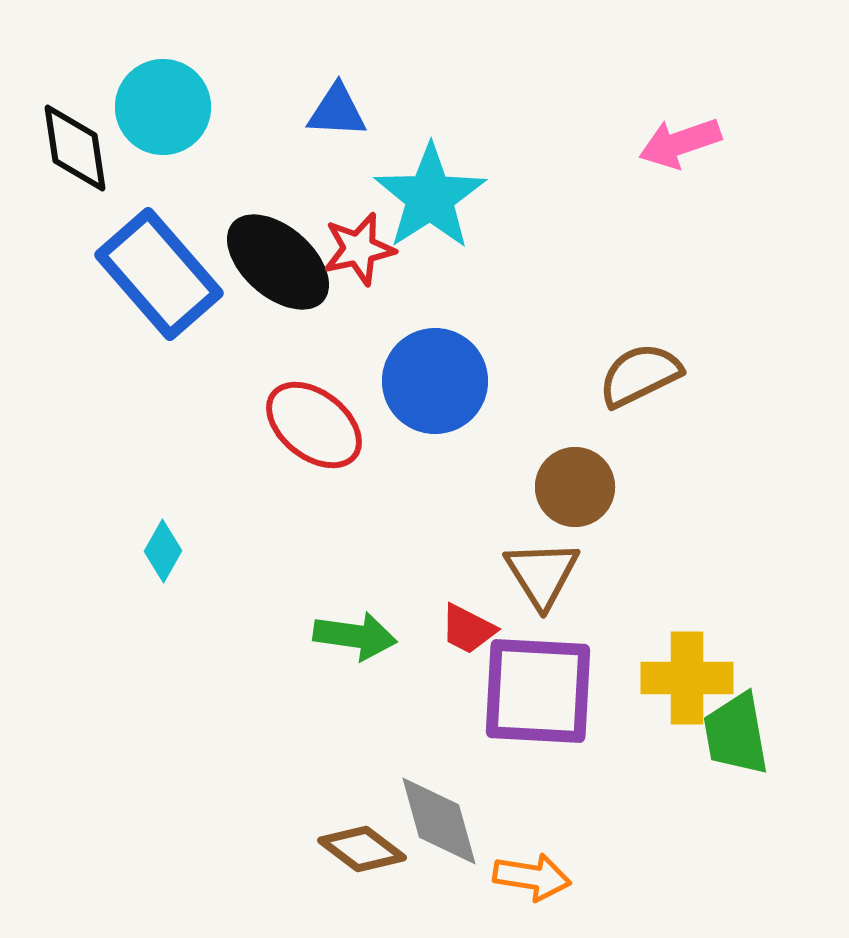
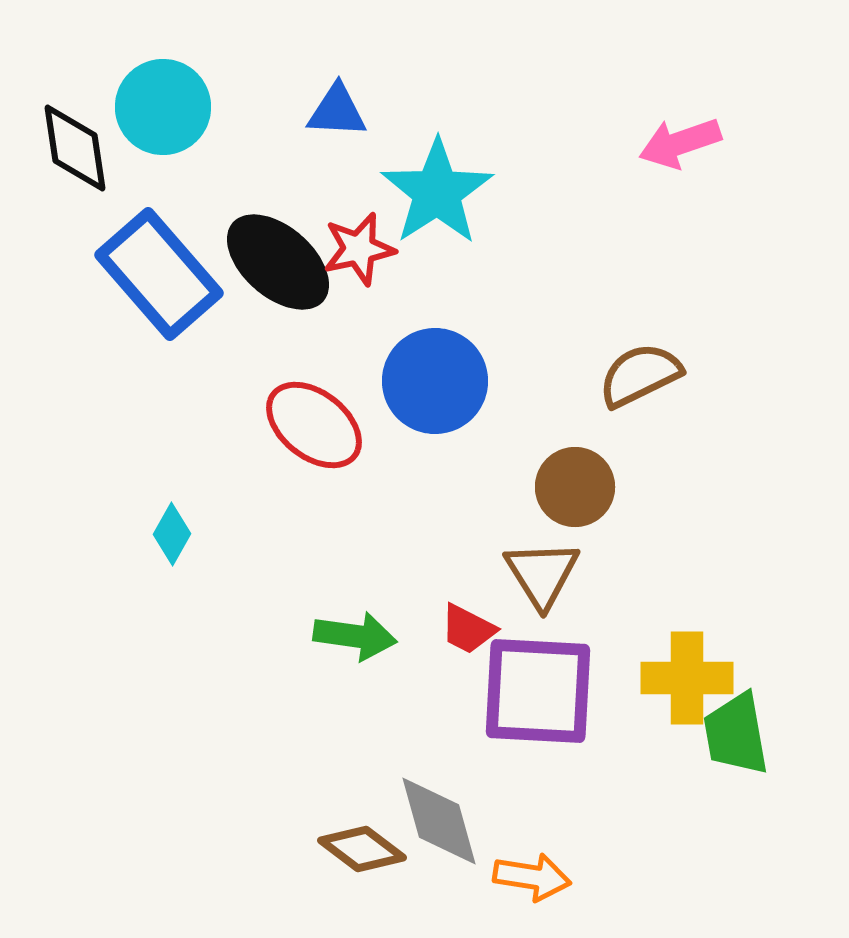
cyan star: moved 7 px right, 5 px up
cyan diamond: moved 9 px right, 17 px up
